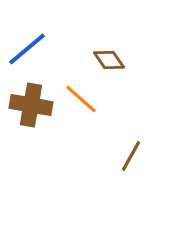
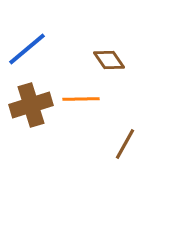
orange line: rotated 42 degrees counterclockwise
brown cross: rotated 27 degrees counterclockwise
brown line: moved 6 px left, 12 px up
